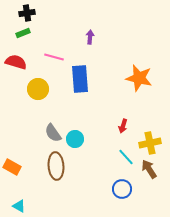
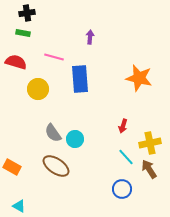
green rectangle: rotated 32 degrees clockwise
brown ellipse: rotated 52 degrees counterclockwise
